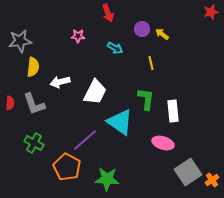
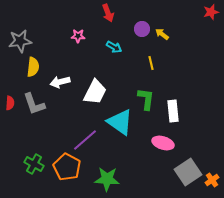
cyan arrow: moved 1 px left, 1 px up
green cross: moved 21 px down
